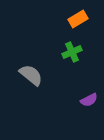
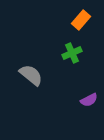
orange rectangle: moved 3 px right, 1 px down; rotated 18 degrees counterclockwise
green cross: moved 1 px down
